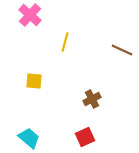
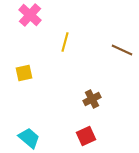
yellow square: moved 10 px left, 8 px up; rotated 18 degrees counterclockwise
red square: moved 1 px right, 1 px up
